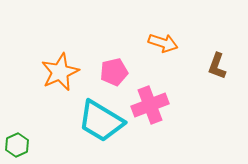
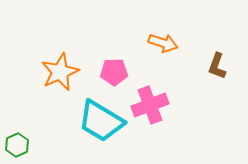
pink pentagon: rotated 12 degrees clockwise
